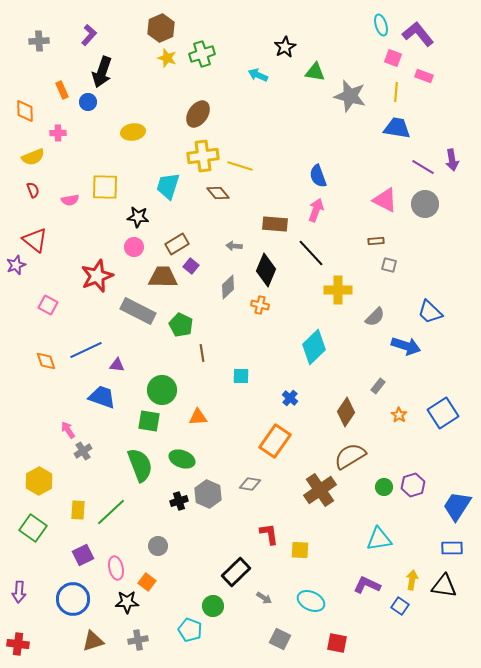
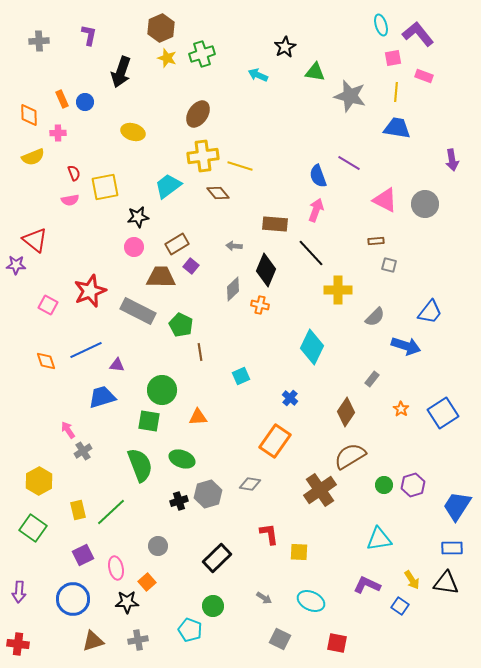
purple L-shape at (89, 35): rotated 30 degrees counterclockwise
pink square at (393, 58): rotated 30 degrees counterclockwise
black arrow at (102, 72): moved 19 px right
orange rectangle at (62, 90): moved 9 px down
blue circle at (88, 102): moved 3 px left
orange diamond at (25, 111): moved 4 px right, 4 px down
yellow ellipse at (133, 132): rotated 25 degrees clockwise
purple line at (423, 167): moved 74 px left, 4 px up
cyan trapezoid at (168, 186): rotated 36 degrees clockwise
yellow square at (105, 187): rotated 12 degrees counterclockwise
red semicircle at (33, 190): moved 41 px right, 17 px up
black star at (138, 217): rotated 15 degrees counterclockwise
purple star at (16, 265): rotated 24 degrees clockwise
red star at (97, 276): moved 7 px left, 15 px down
brown trapezoid at (163, 277): moved 2 px left
gray diamond at (228, 287): moved 5 px right, 2 px down
blue trapezoid at (430, 312): rotated 96 degrees counterclockwise
cyan diamond at (314, 347): moved 2 px left; rotated 20 degrees counterclockwise
brown line at (202, 353): moved 2 px left, 1 px up
cyan square at (241, 376): rotated 24 degrees counterclockwise
gray rectangle at (378, 386): moved 6 px left, 7 px up
blue trapezoid at (102, 397): rotated 36 degrees counterclockwise
orange star at (399, 415): moved 2 px right, 6 px up
green circle at (384, 487): moved 2 px up
gray hexagon at (208, 494): rotated 20 degrees clockwise
yellow rectangle at (78, 510): rotated 18 degrees counterclockwise
yellow square at (300, 550): moved 1 px left, 2 px down
black rectangle at (236, 572): moved 19 px left, 14 px up
yellow arrow at (412, 580): rotated 138 degrees clockwise
orange square at (147, 582): rotated 12 degrees clockwise
black triangle at (444, 586): moved 2 px right, 3 px up
